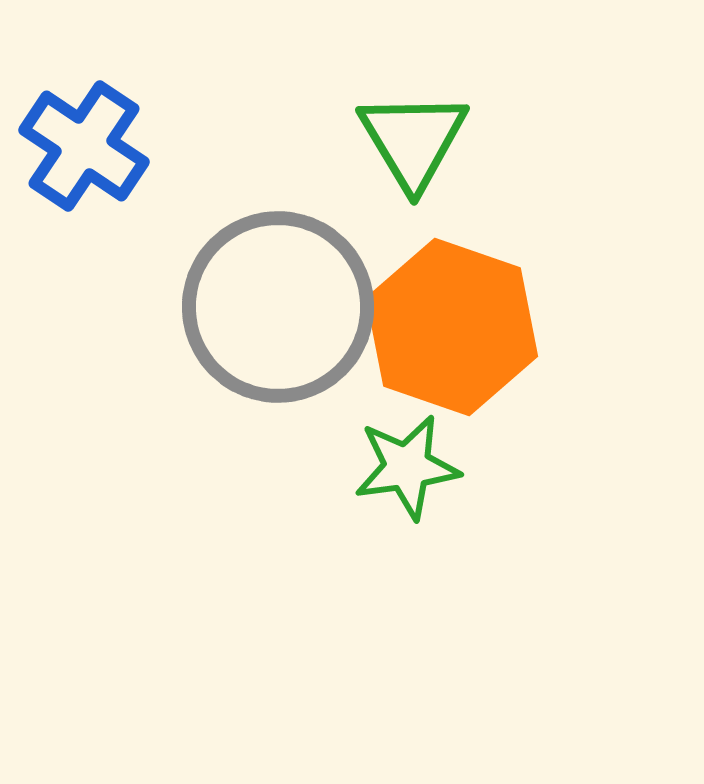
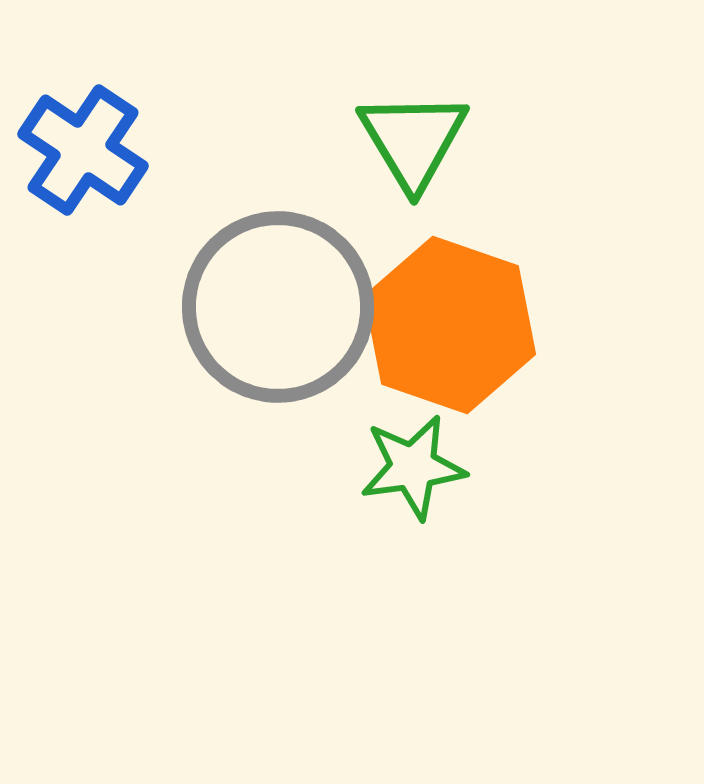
blue cross: moved 1 px left, 4 px down
orange hexagon: moved 2 px left, 2 px up
green star: moved 6 px right
